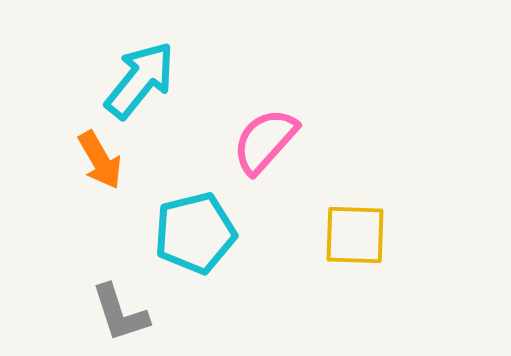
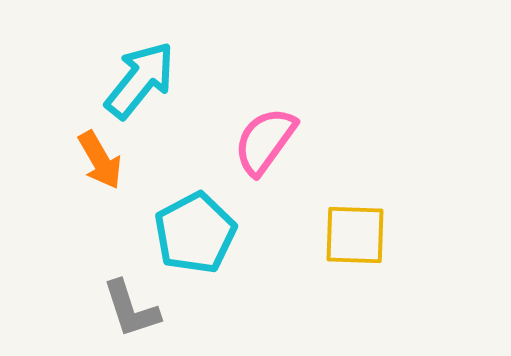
pink semicircle: rotated 6 degrees counterclockwise
cyan pentagon: rotated 14 degrees counterclockwise
gray L-shape: moved 11 px right, 4 px up
